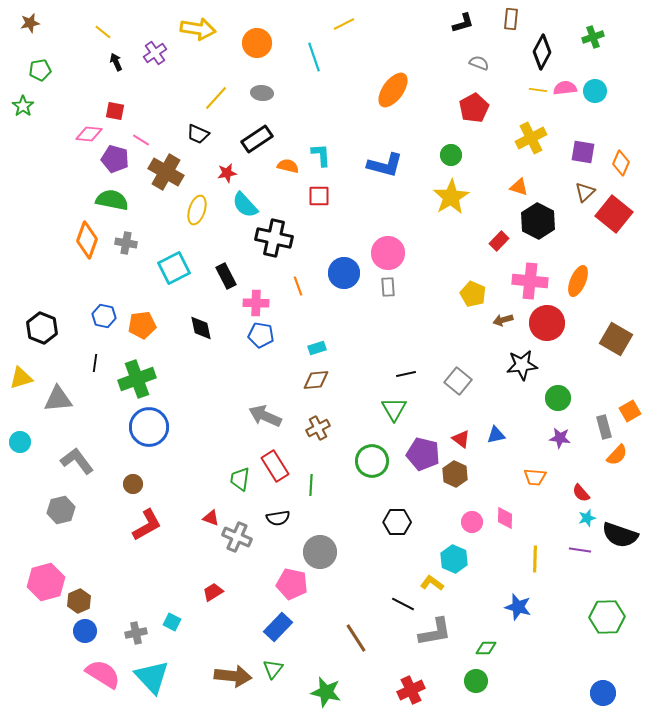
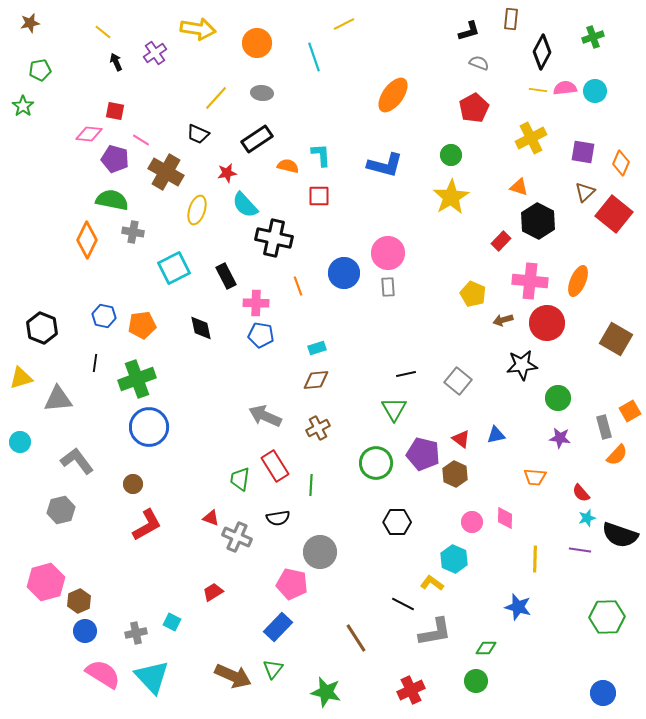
black L-shape at (463, 23): moved 6 px right, 8 px down
orange ellipse at (393, 90): moved 5 px down
orange diamond at (87, 240): rotated 6 degrees clockwise
red rectangle at (499, 241): moved 2 px right
gray cross at (126, 243): moved 7 px right, 11 px up
green circle at (372, 461): moved 4 px right, 2 px down
brown arrow at (233, 676): rotated 18 degrees clockwise
